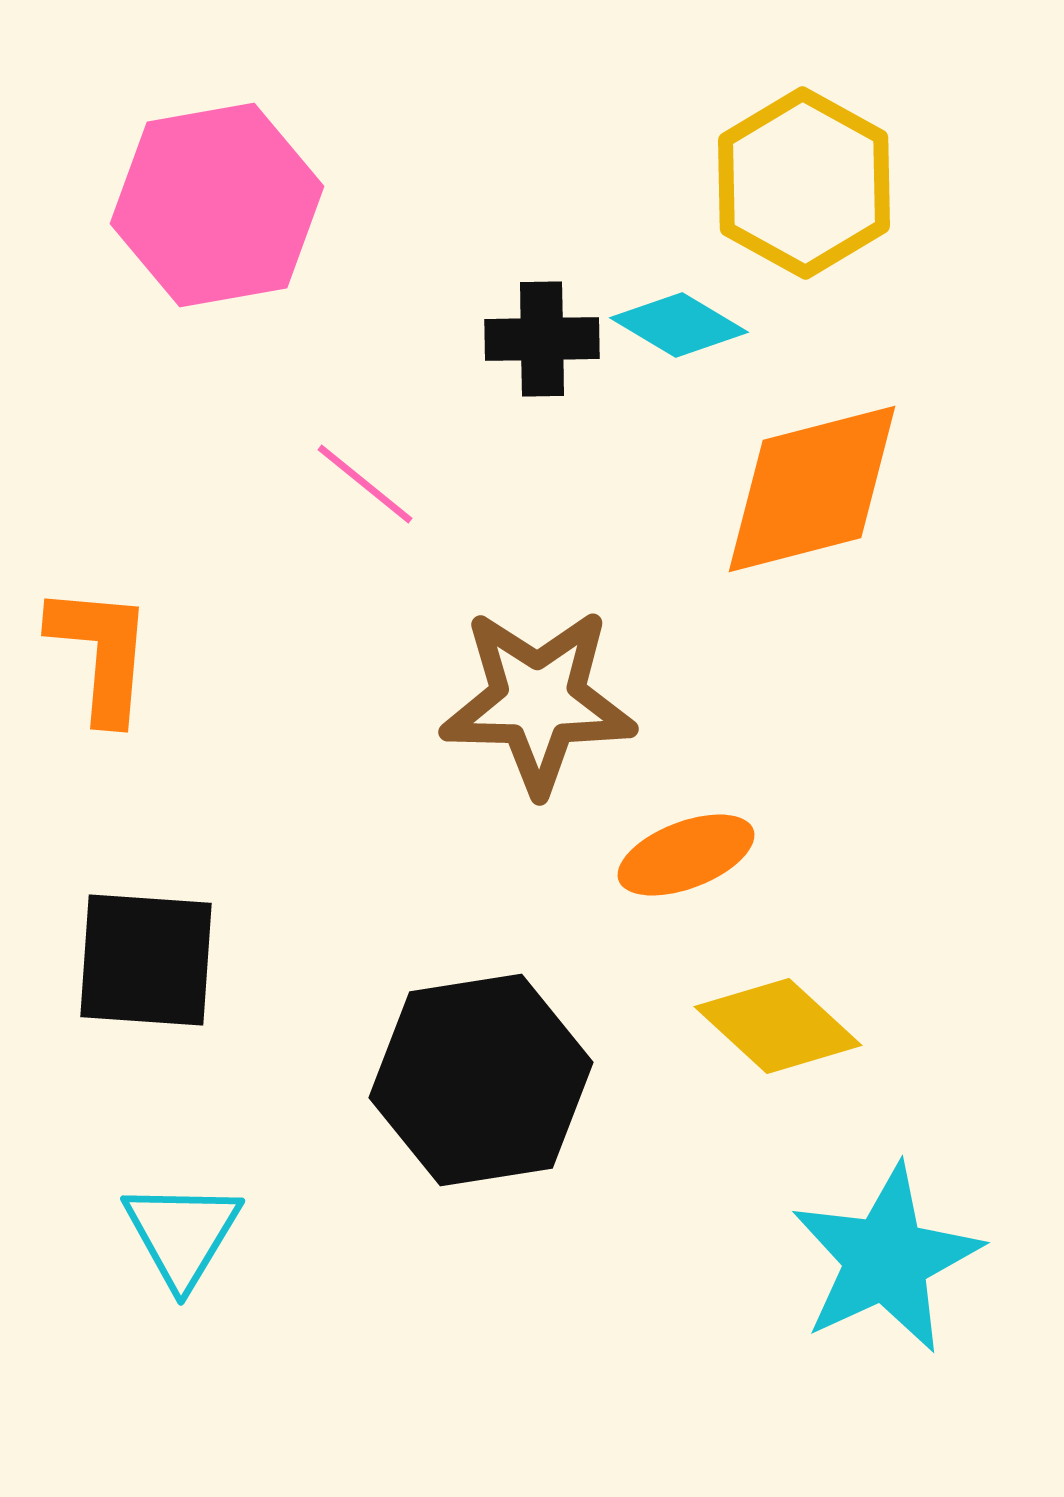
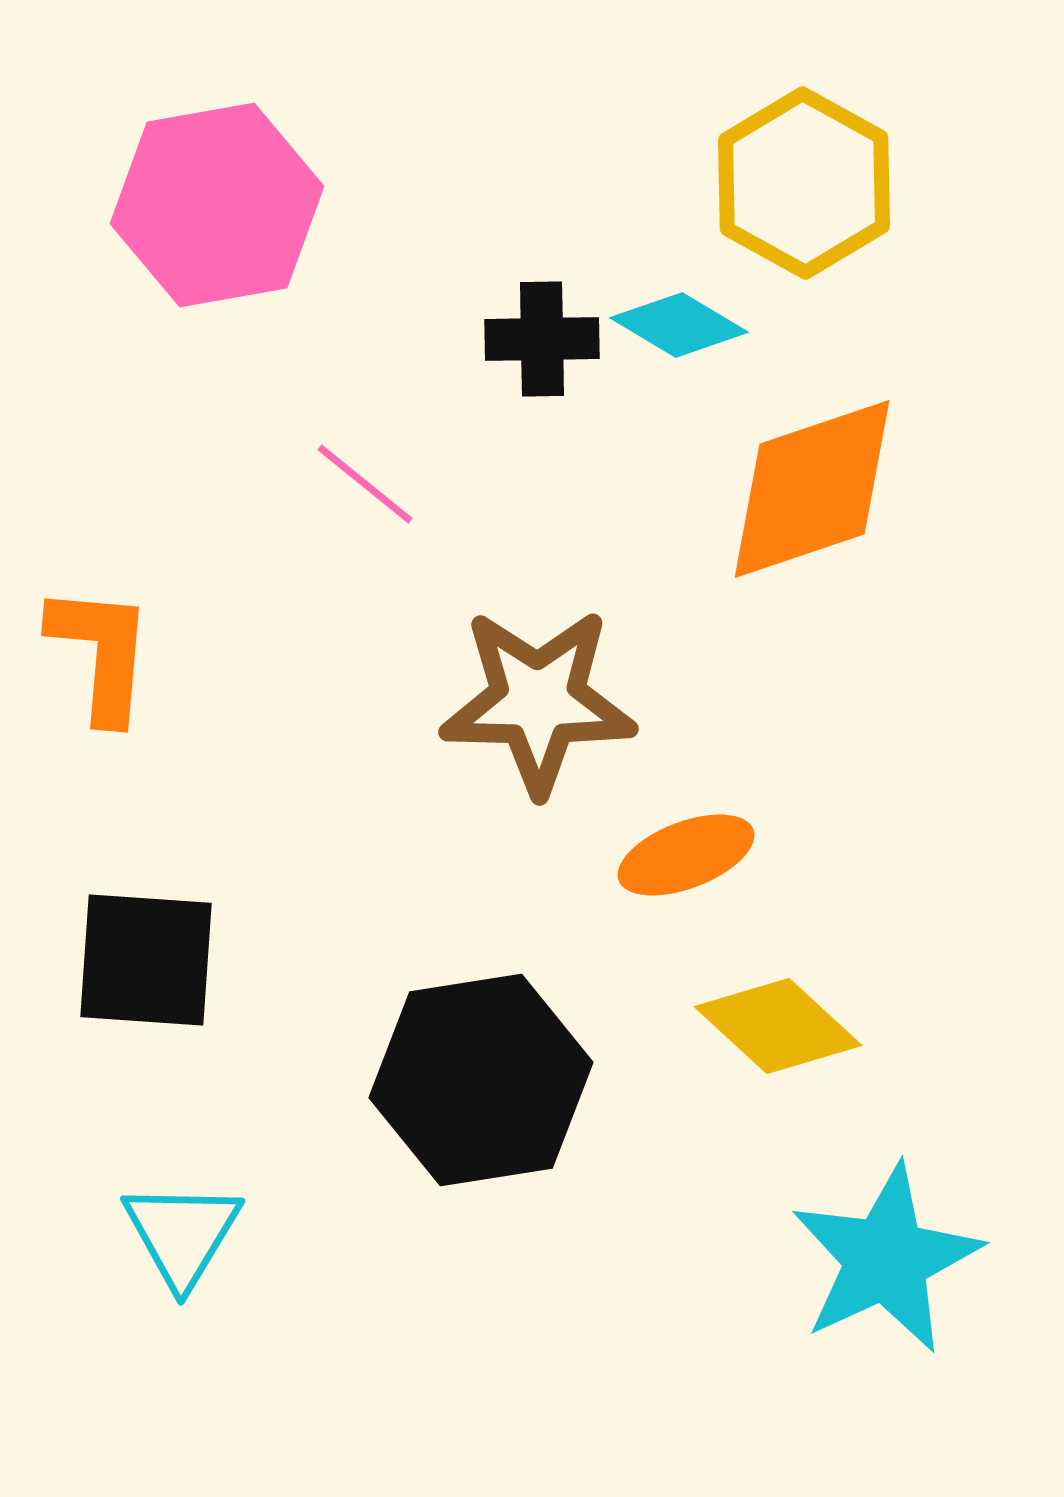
orange diamond: rotated 4 degrees counterclockwise
